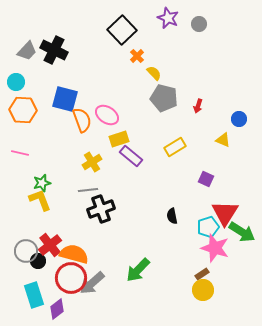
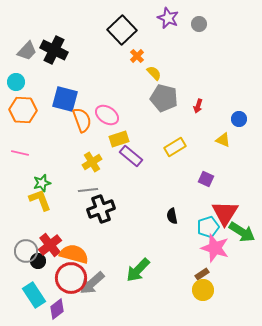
cyan rectangle at (34, 295): rotated 15 degrees counterclockwise
